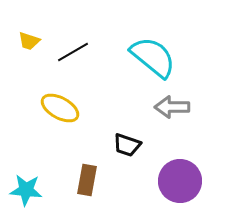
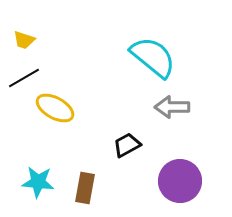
yellow trapezoid: moved 5 px left, 1 px up
black line: moved 49 px left, 26 px down
yellow ellipse: moved 5 px left
black trapezoid: rotated 132 degrees clockwise
brown rectangle: moved 2 px left, 8 px down
cyan star: moved 12 px right, 8 px up
